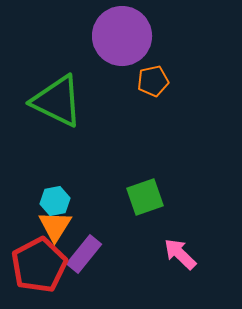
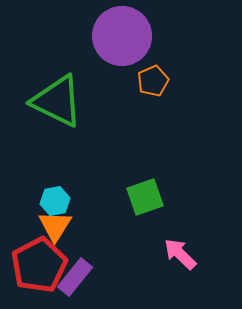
orange pentagon: rotated 12 degrees counterclockwise
purple rectangle: moved 9 px left, 23 px down
